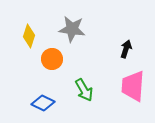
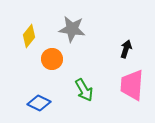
yellow diamond: rotated 20 degrees clockwise
pink trapezoid: moved 1 px left, 1 px up
blue diamond: moved 4 px left
